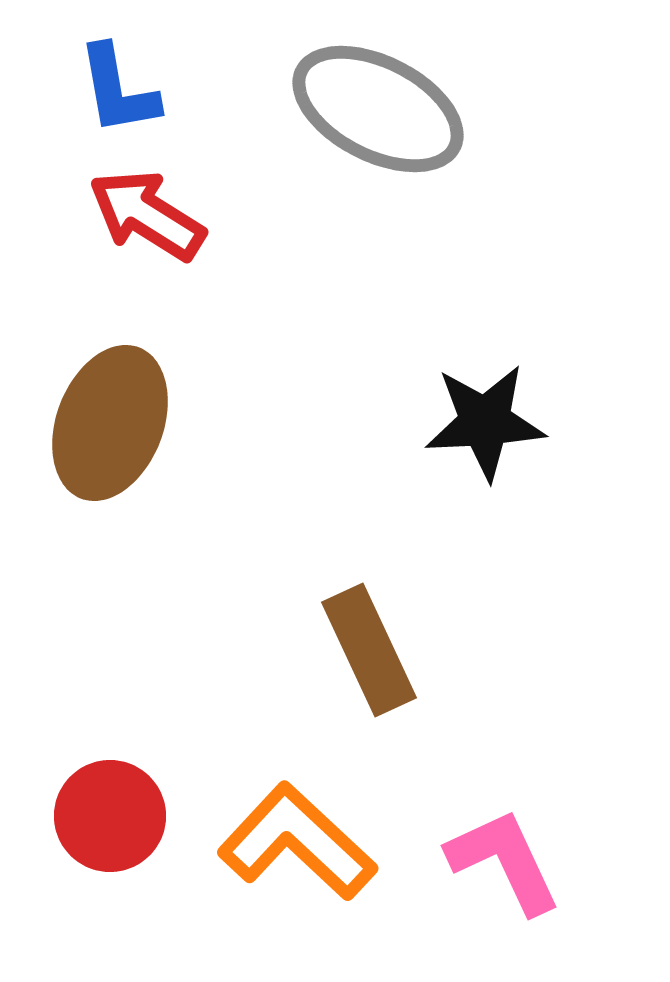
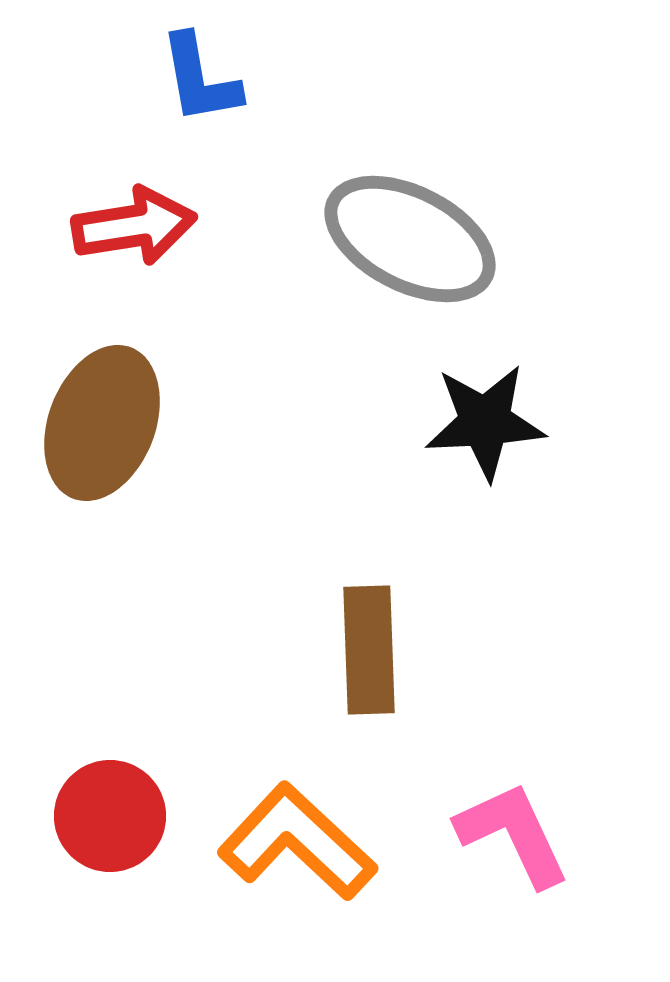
blue L-shape: moved 82 px right, 11 px up
gray ellipse: moved 32 px right, 130 px down
red arrow: moved 13 px left, 11 px down; rotated 139 degrees clockwise
brown ellipse: moved 8 px left
brown rectangle: rotated 23 degrees clockwise
pink L-shape: moved 9 px right, 27 px up
